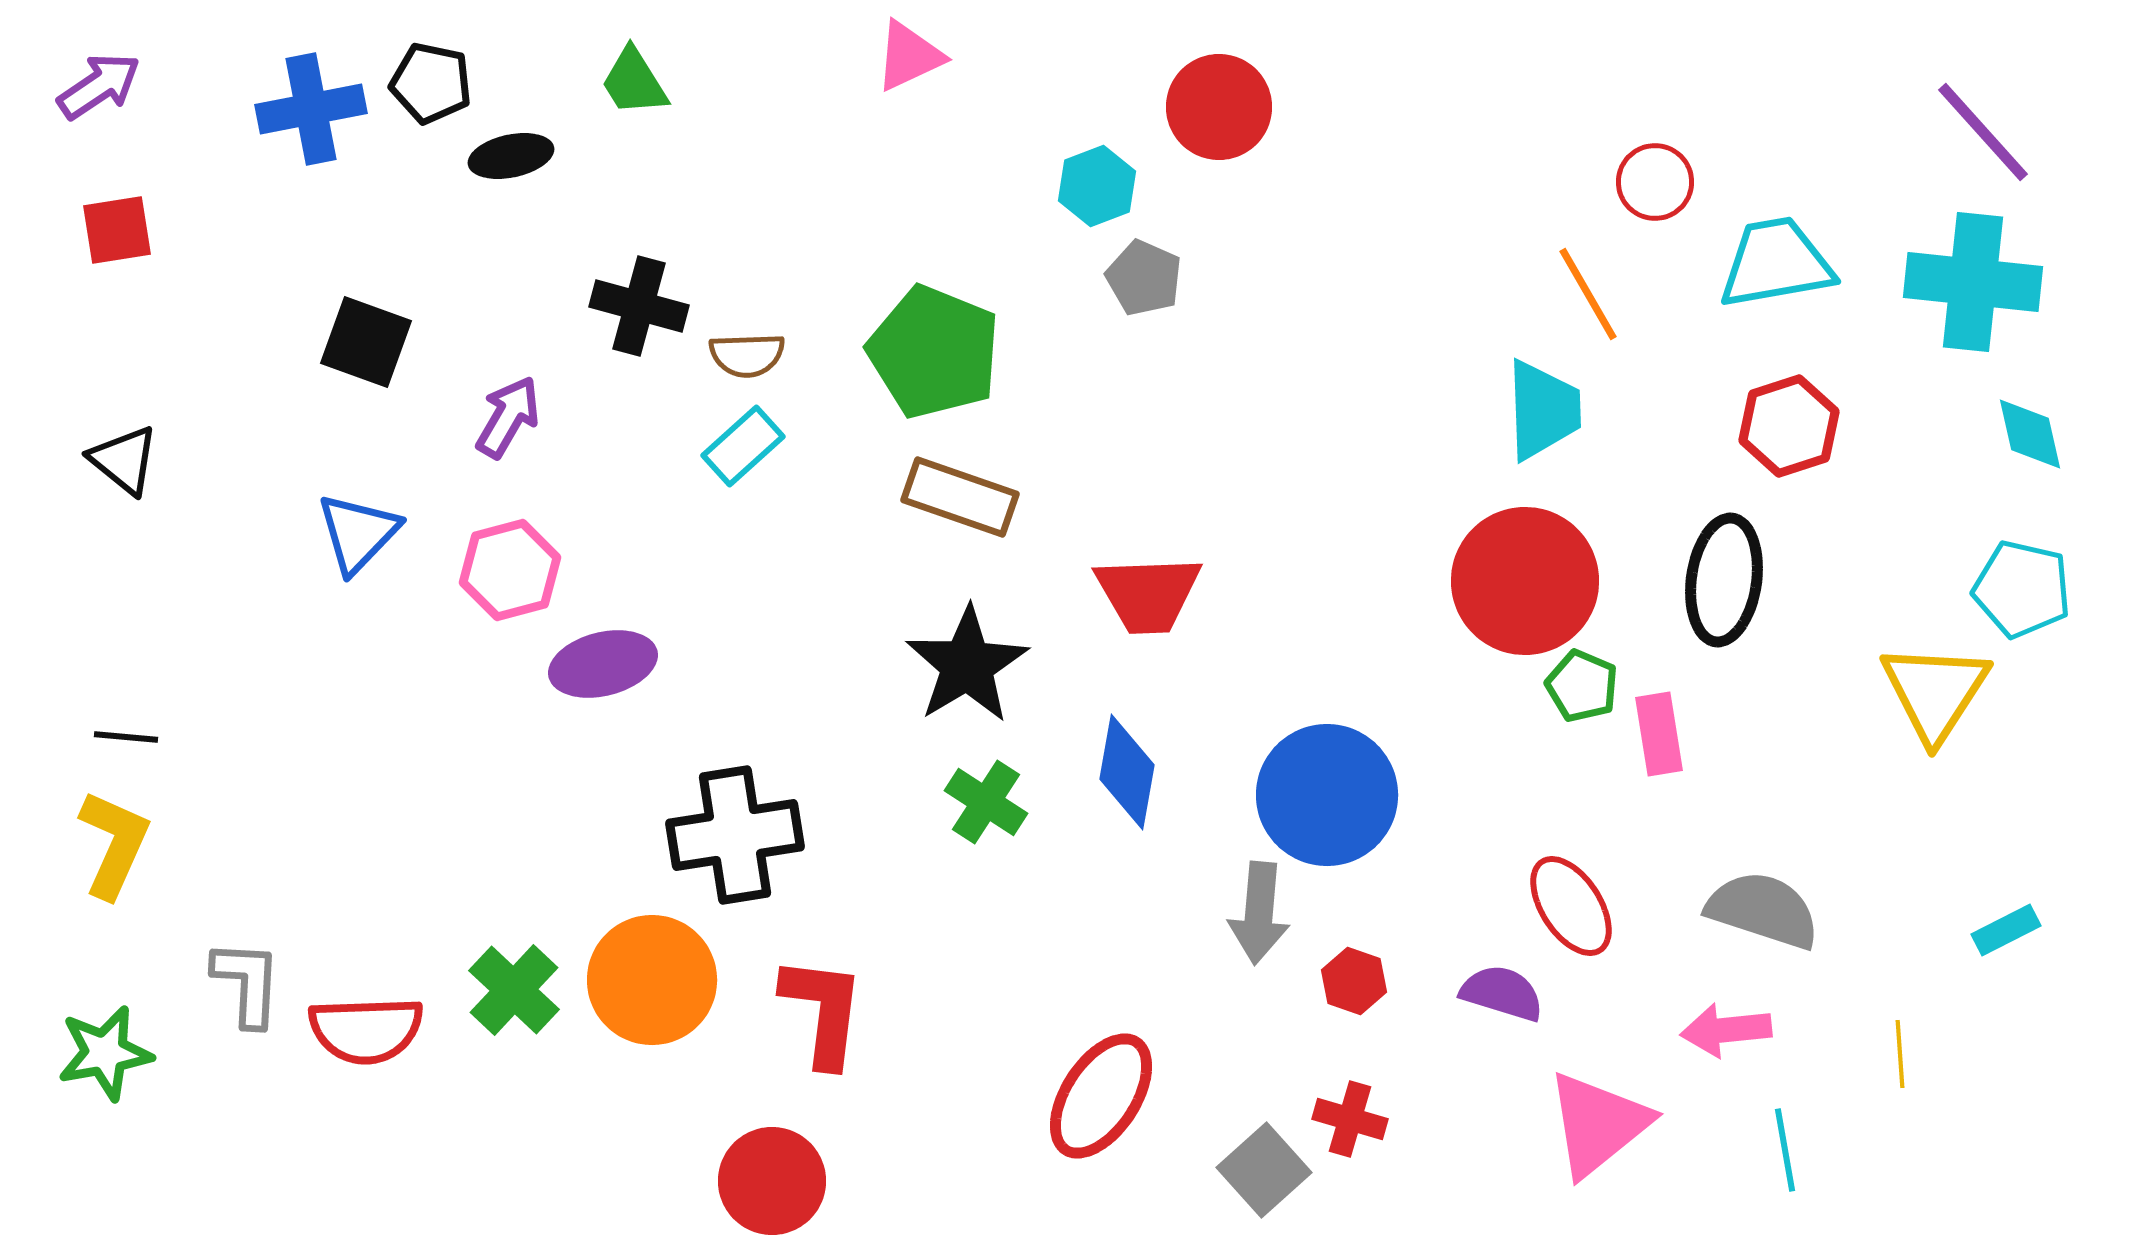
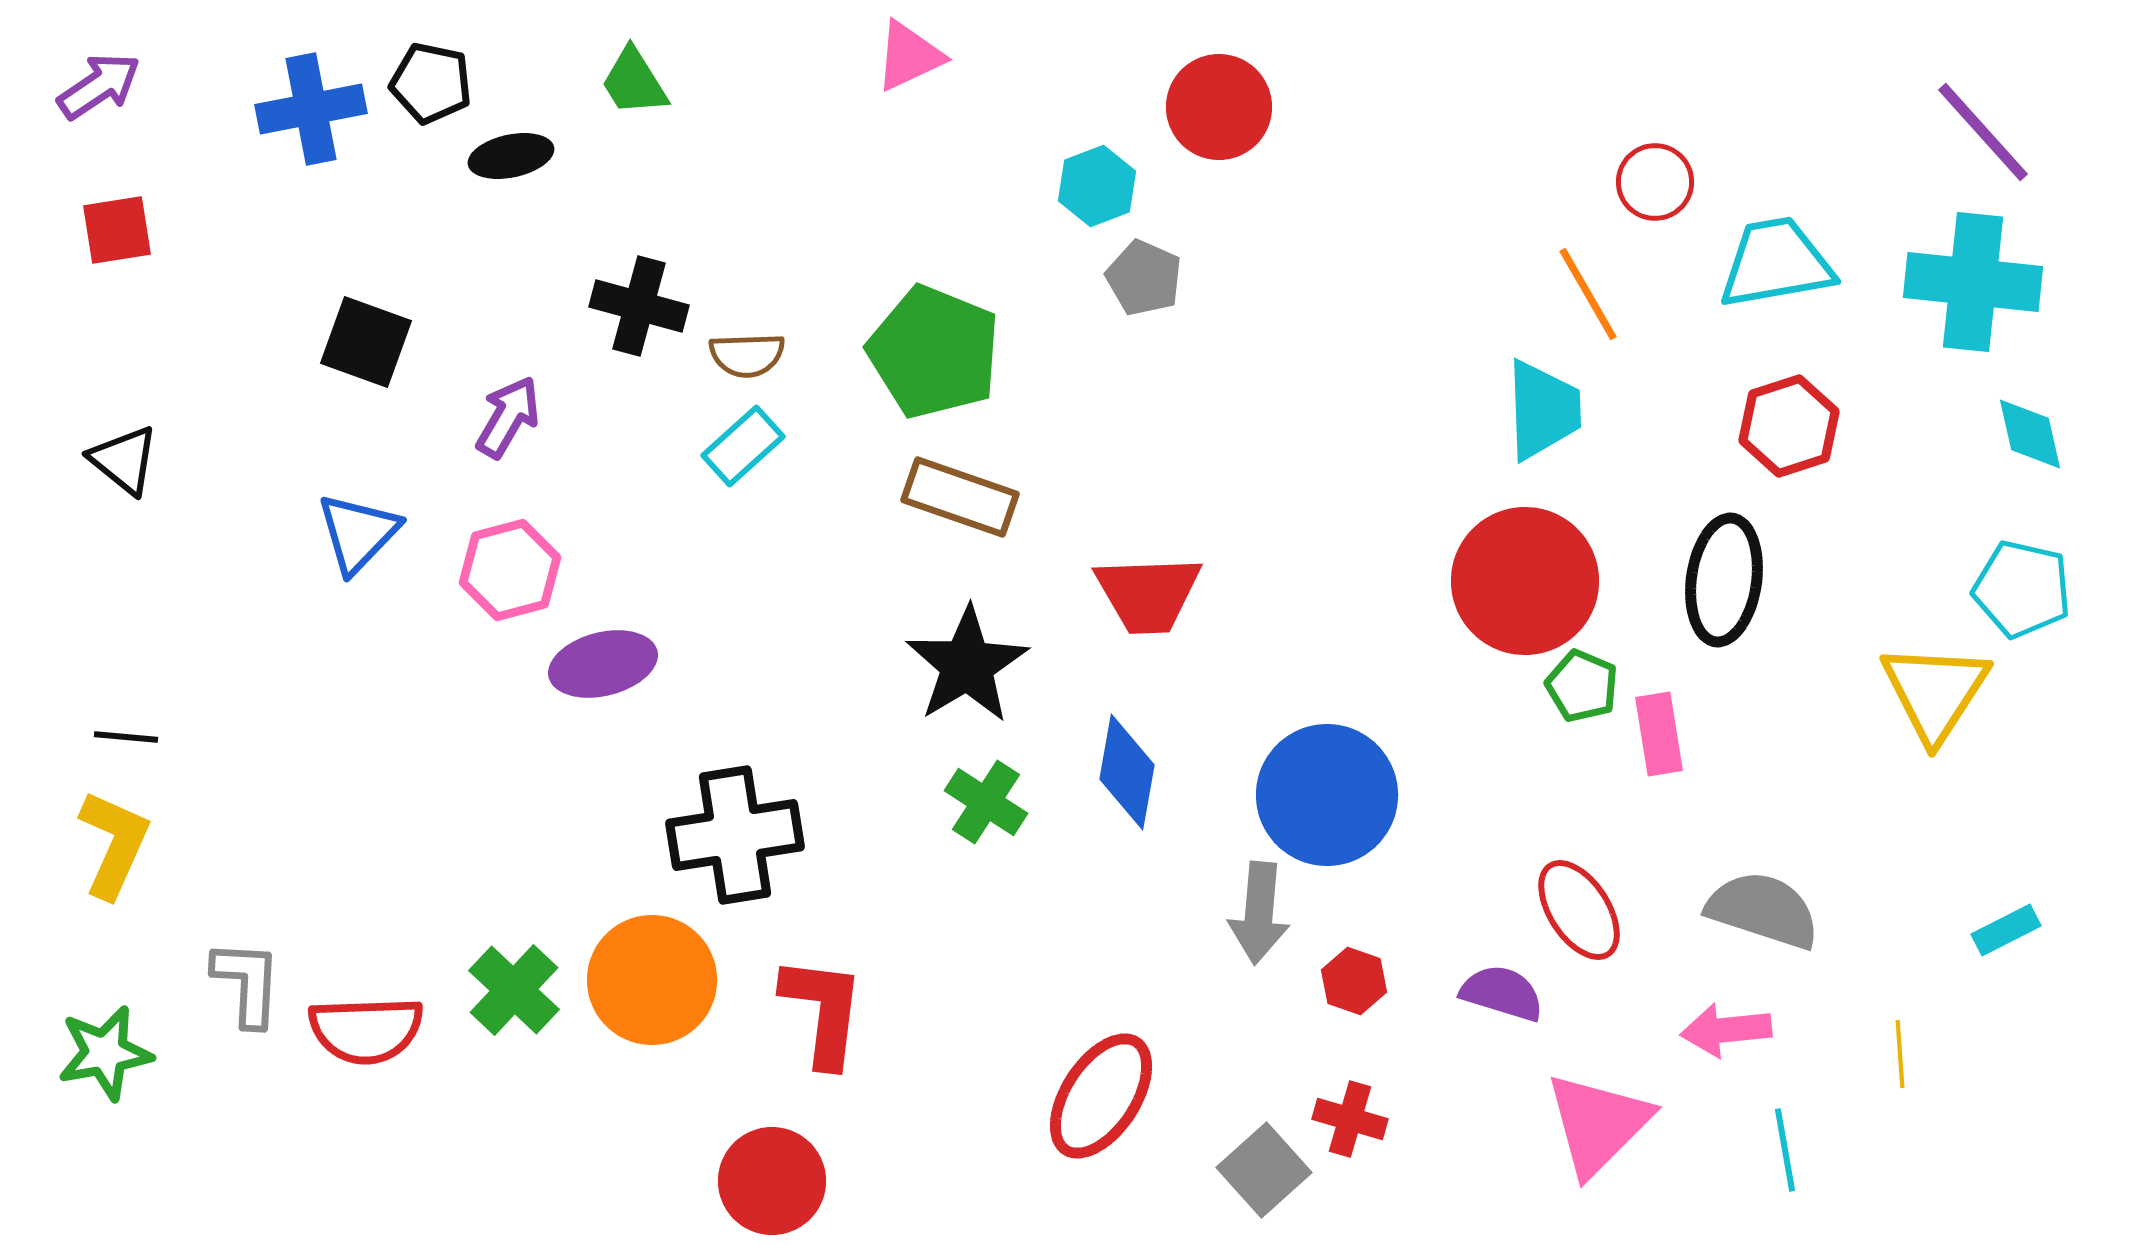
red ellipse at (1571, 906): moved 8 px right, 4 px down
pink triangle at (1598, 1124): rotated 6 degrees counterclockwise
